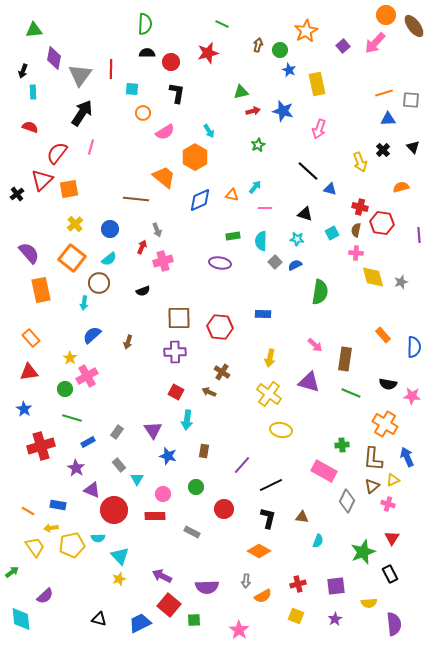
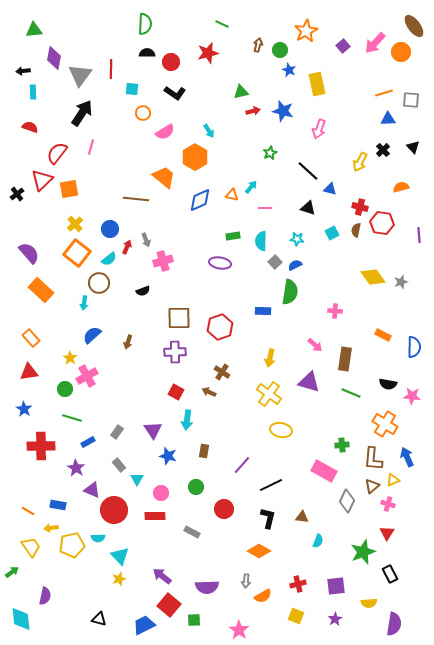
orange circle at (386, 15): moved 15 px right, 37 px down
black arrow at (23, 71): rotated 64 degrees clockwise
black L-shape at (177, 93): moved 2 px left; rotated 115 degrees clockwise
green star at (258, 145): moved 12 px right, 8 px down
yellow arrow at (360, 162): rotated 48 degrees clockwise
cyan arrow at (255, 187): moved 4 px left
black triangle at (305, 214): moved 3 px right, 6 px up
gray arrow at (157, 230): moved 11 px left, 10 px down
red arrow at (142, 247): moved 15 px left
pink cross at (356, 253): moved 21 px left, 58 px down
orange square at (72, 258): moved 5 px right, 5 px up
yellow diamond at (373, 277): rotated 20 degrees counterclockwise
orange rectangle at (41, 290): rotated 35 degrees counterclockwise
green semicircle at (320, 292): moved 30 px left
blue rectangle at (263, 314): moved 3 px up
red hexagon at (220, 327): rotated 25 degrees counterclockwise
orange rectangle at (383, 335): rotated 21 degrees counterclockwise
red cross at (41, 446): rotated 16 degrees clockwise
pink circle at (163, 494): moved 2 px left, 1 px up
red triangle at (392, 538): moved 5 px left, 5 px up
yellow trapezoid at (35, 547): moved 4 px left
purple arrow at (162, 576): rotated 12 degrees clockwise
purple semicircle at (45, 596): rotated 36 degrees counterclockwise
blue trapezoid at (140, 623): moved 4 px right, 2 px down
purple semicircle at (394, 624): rotated 15 degrees clockwise
